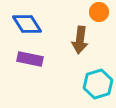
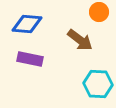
blue diamond: rotated 52 degrees counterclockwise
brown arrow: rotated 60 degrees counterclockwise
cyan hexagon: rotated 20 degrees clockwise
